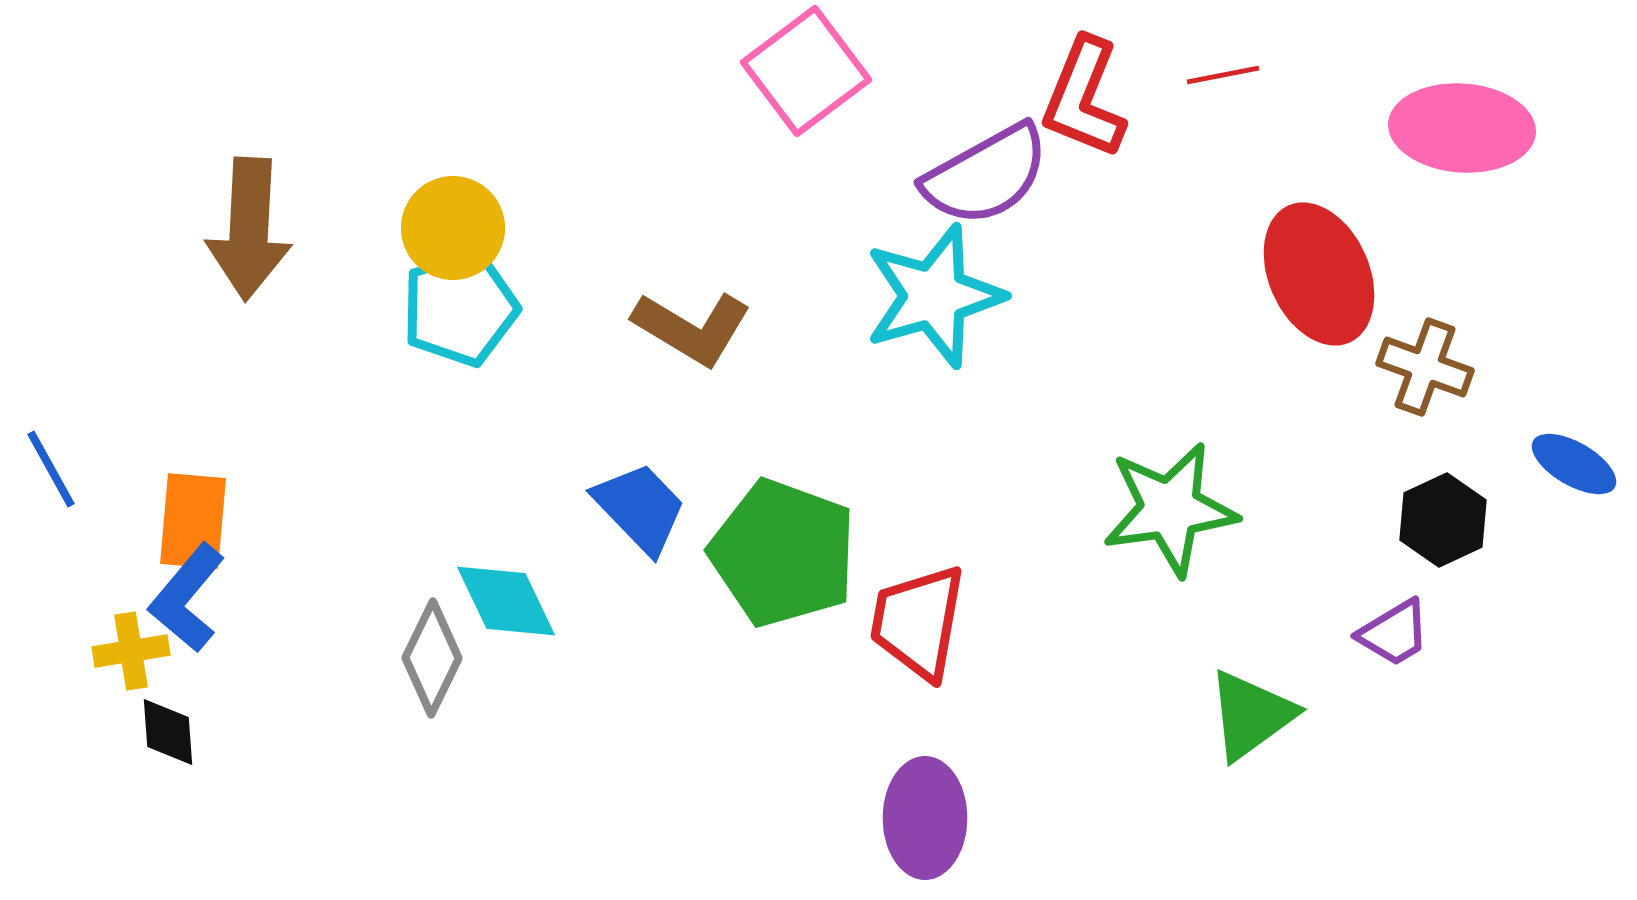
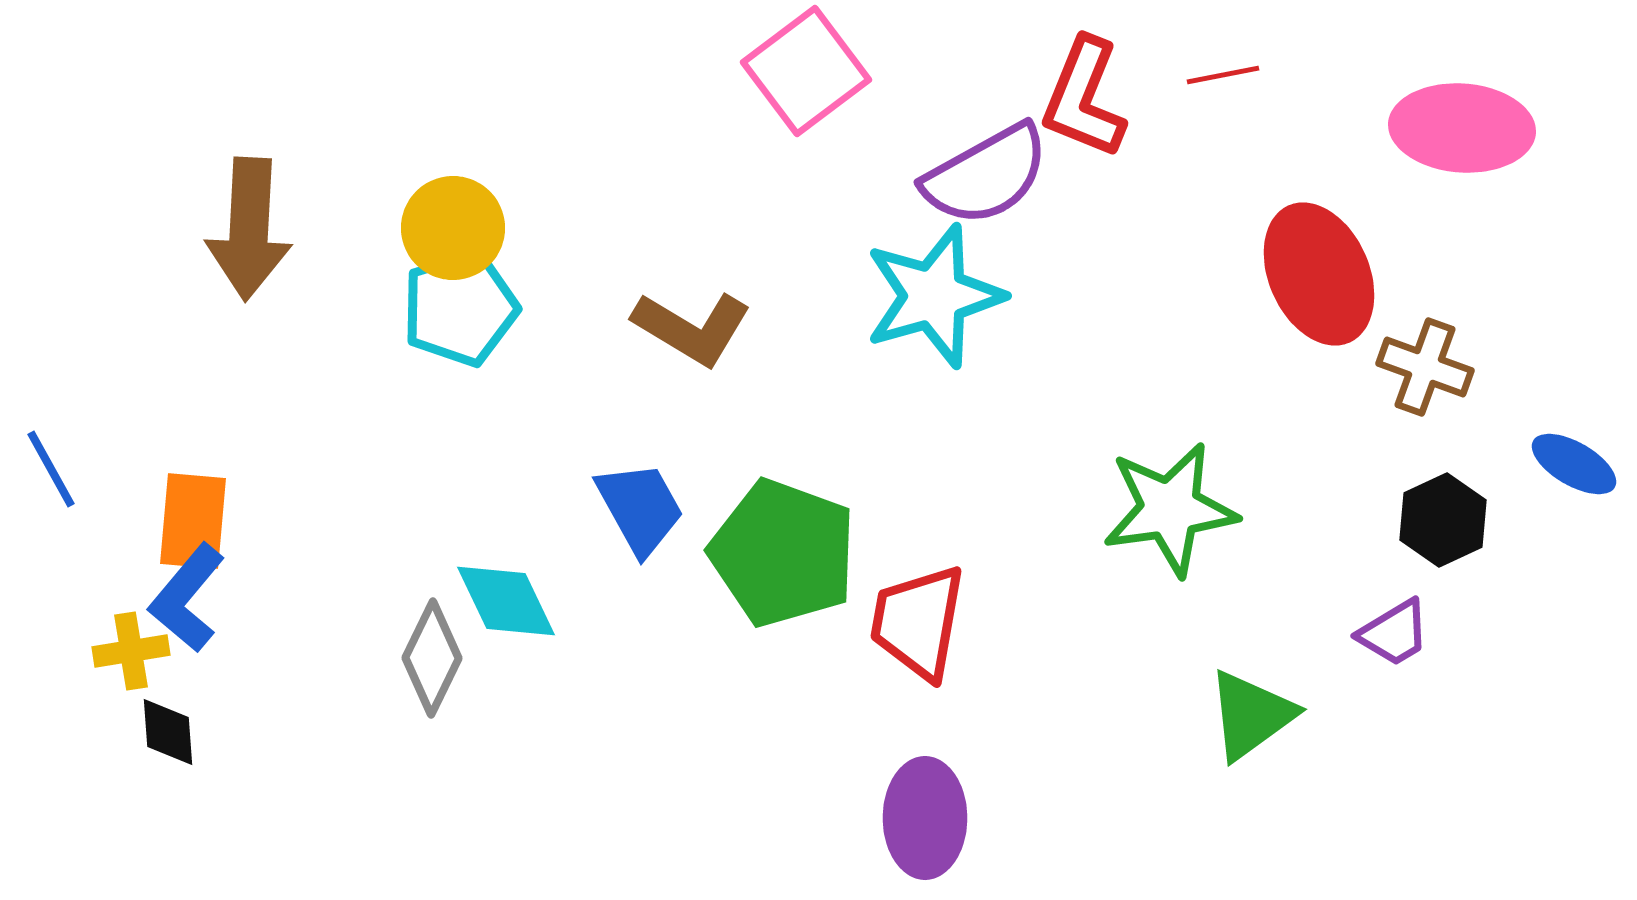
blue trapezoid: rotated 15 degrees clockwise
